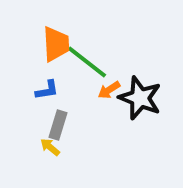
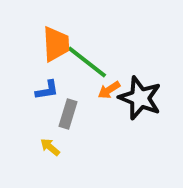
gray rectangle: moved 10 px right, 11 px up
